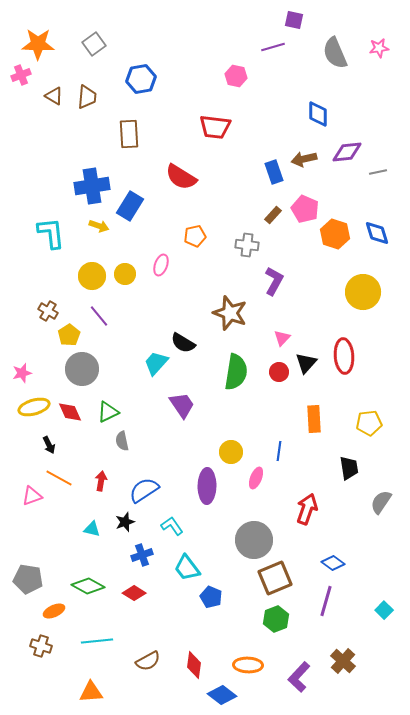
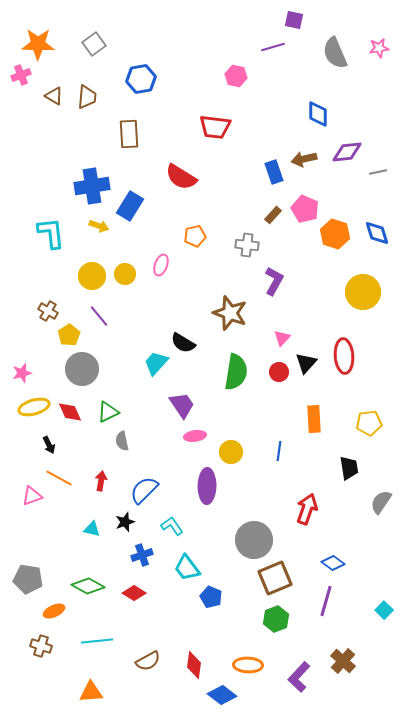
pink ellipse at (256, 478): moved 61 px left, 42 px up; rotated 60 degrees clockwise
blue semicircle at (144, 490): rotated 12 degrees counterclockwise
